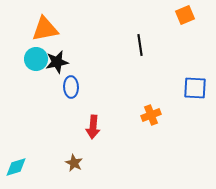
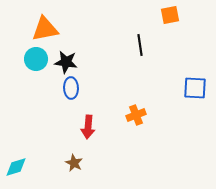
orange square: moved 15 px left; rotated 12 degrees clockwise
black star: moved 9 px right; rotated 20 degrees clockwise
blue ellipse: moved 1 px down
orange cross: moved 15 px left
red arrow: moved 5 px left
